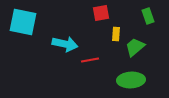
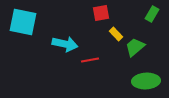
green rectangle: moved 4 px right, 2 px up; rotated 49 degrees clockwise
yellow rectangle: rotated 48 degrees counterclockwise
green ellipse: moved 15 px right, 1 px down
